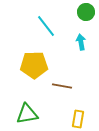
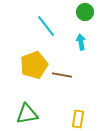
green circle: moved 1 px left
yellow pentagon: rotated 20 degrees counterclockwise
brown line: moved 11 px up
